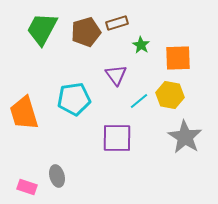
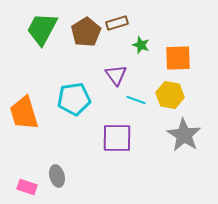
brown pentagon: rotated 16 degrees counterclockwise
green star: rotated 12 degrees counterclockwise
cyan line: moved 3 px left, 1 px up; rotated 60 degrees clockwise
gray star: moved 1 px left, 2 px up
